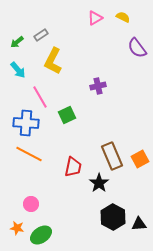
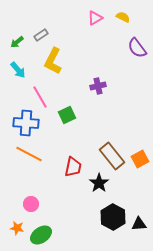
brown rectangle: rotated 16 degrees counterclockwise
